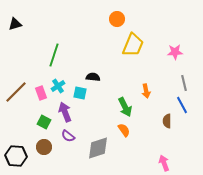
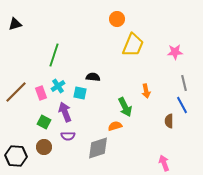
brown semicircle: moved 2 px right
orange semicircle: moved 9 px left, 4 px up; rotated 72 degrees counterclockwise
purple semicircle: rotated 40 degrees counterclockwise
